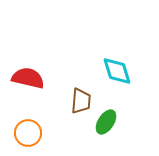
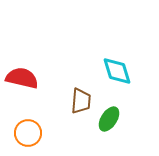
red semicircle: moved 6 px left
green ellipse: moved 3 px right, 3 px up
